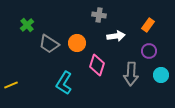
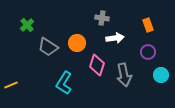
gray cross: moved 3 px right, 3 px down
orange rectangle: rotated 56 degrees counterclockwise
white arrow: moved 1 px left, 2 px down
gray trapezoid: moved 1 px left, 3 px down
purple circle: moved 1 px left, 1 px down
gray arrow: moved 7 px left, 1 px down; rotated 15 degrees counterclockwise
